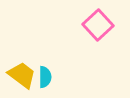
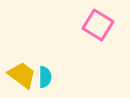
pink square: rotated 16 degrees counterclockwise
